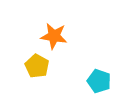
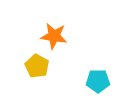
cyan pentagon: moved 1 px left; rotated 20 degrees counterclockwise
